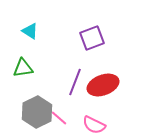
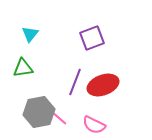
cyan triangle: moved 3 px down; rotated 36 degrees clockwise
gray hexagon: moved 2 px right; rotated 16 degrees clockwise
